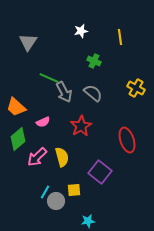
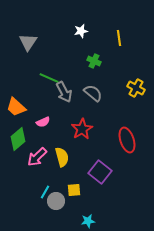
yellow line: moved 1 px left, 1 px down
red star: moved 1 px right, 3 px down
